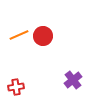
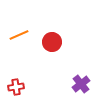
red circle: moved 9 px right, 6 px down
purple cross: moved 8 px right, 4 px down
